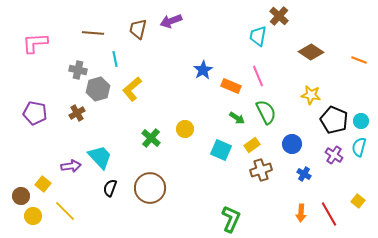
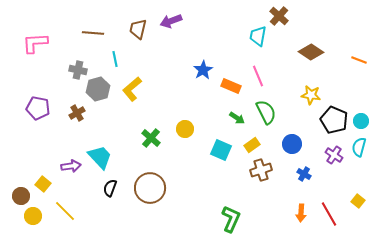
purple pentagon at (35, 113): moved 3 px right, 5 px up
